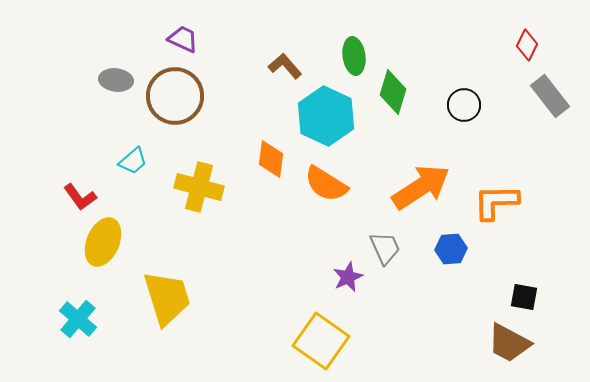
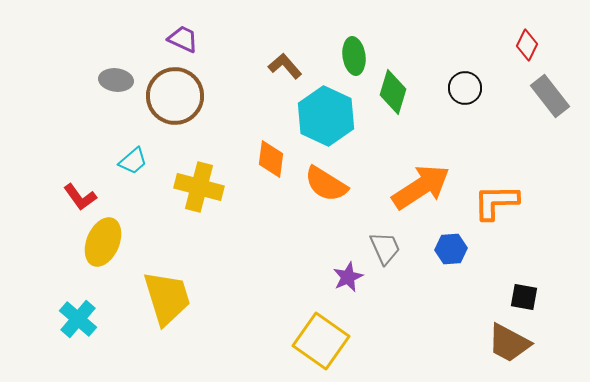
black circle: moved 1 px right, 17 px up
